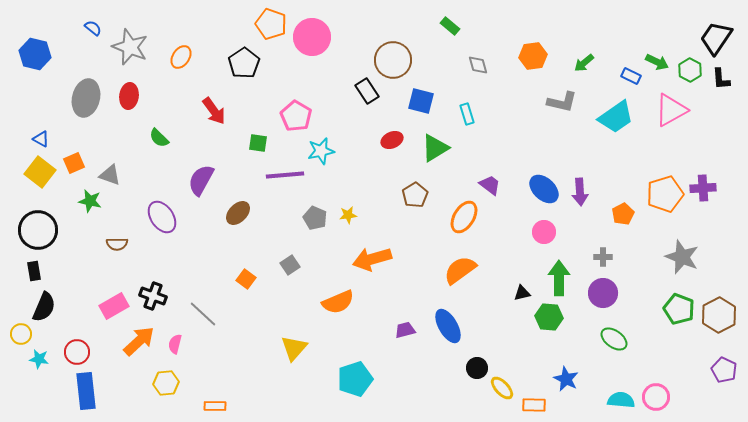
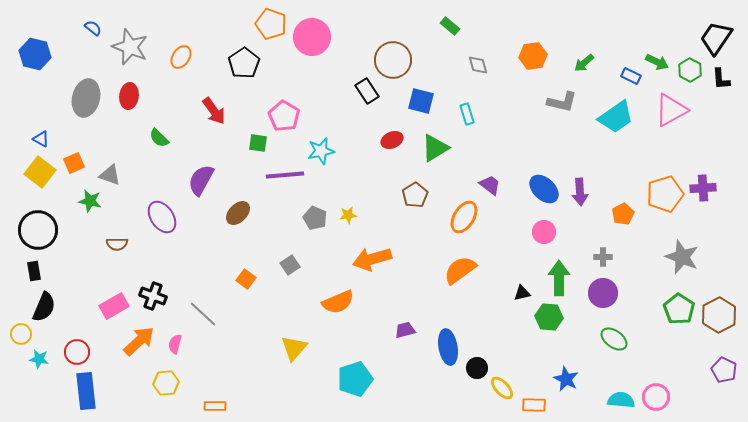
pink pentagon at (296, 116): moved 12 px left
green pentagon at (679, 309): rotated 12 degrees clockwise
blue ellipse at (448, 326): moved 21 px down; rotated 20 degrees clockwise
